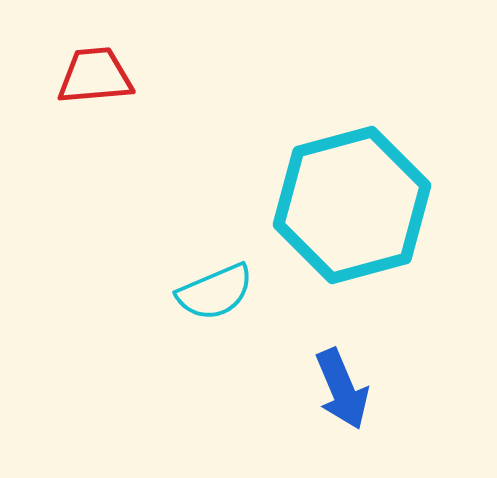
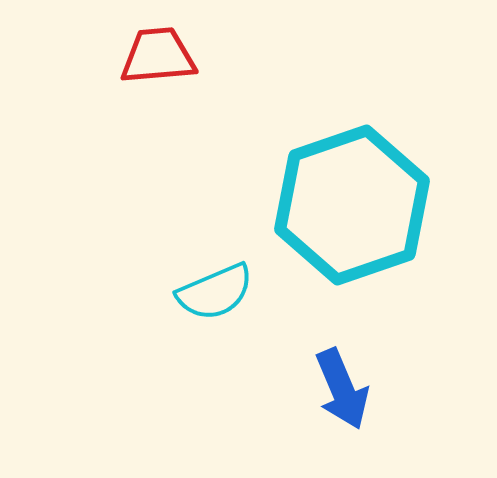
red trapezoid: moved 63 px right, 20 px up
cyan hexagon: rotated 4 degrees counterclockwise
